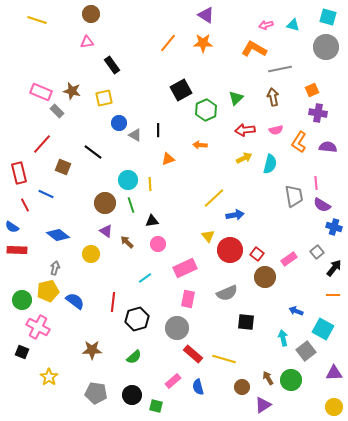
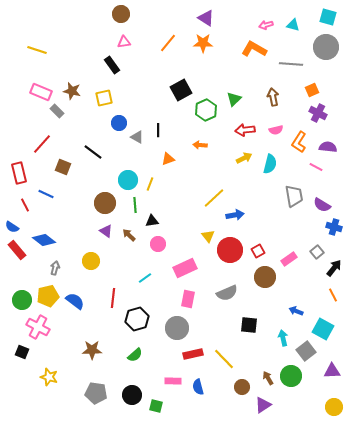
brown circle at (91, 14): moved 30 px right
purple triangle at (206, 15): moved 3 px down
yellow line at (37, 20): moved 30 px down
pink triangle at (87, 42): moved 37 px right
gray line at (280, 69): moved 11 px right, 5 px up; rotated 15 degrees clockwise
green triangle at (236, 98): moved 2 px left, 1 px down
purple cross at (318, 113): rotated 18 degrees clockwise
gray triangle at (135, 135): moved 2 px right, 2 px down
pink line at (316, 183): moved 16 px up; rotated 56 degrees counterclockwise
yellow line at (150, 184): rotated 24 degrees clockwise
green line at (131, 205): moved 4 px right; rotated 14 degrees clockwise
blue diamond at (58, 235): moved 14 px left, 5 px down
brown arrow at (127, 242): moved 2 px right, 7 px up
red rectangle at (17, 250): rotated 48 degrees clockwise
yellow circle at (91, 254): moved 7 px down
red square at (257, 254): moved 1 px right, 3 px up; rotated 24 degrees clockwise
yellow pentagon at (48, 291): moved 5 px down
orange line at (333, 295): rotated 64 degrees clockwise
red line at (113, 302): moved 4 px up
black square at (246, 322): moved 3 px right, 3 px down
red rectangle at (193, 354): rotated 54 degrees counterclockwise
green semicircle at (134, 357): moved 1 px right, 2 px up
yellow line at (224, 359): rotated 30 degrees clockwise
purple triangle at (334, 373): moved 2 px left, 2 px up
yellow star at (49, 377): rotated 18 degrees counterclockwise
green circle at (291, 380): moved 4 px up
pink rectangle at (173, 381): rotated 42 degrees clockwise
